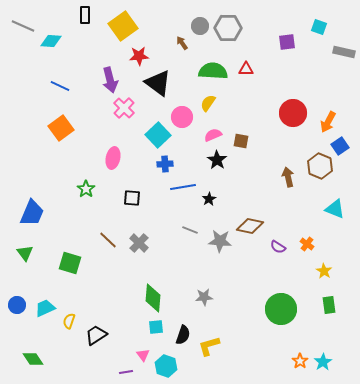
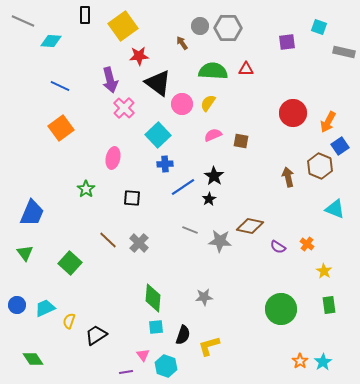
gray line at (23, 26): moved 5 px up
pink circle at (182, 117): moved 13 px up
black star at (217, 160): moved 3 px left, 16 px down
blue line at (183, 187): rotated 25 degrees counterclockwise
green square at (70, 263): rotated 25 degrees clockwise
